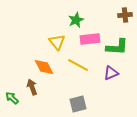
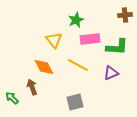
yellow triangle: moved 3 px left, 2 px up
gray square: moved 3 px left, 2 px up
